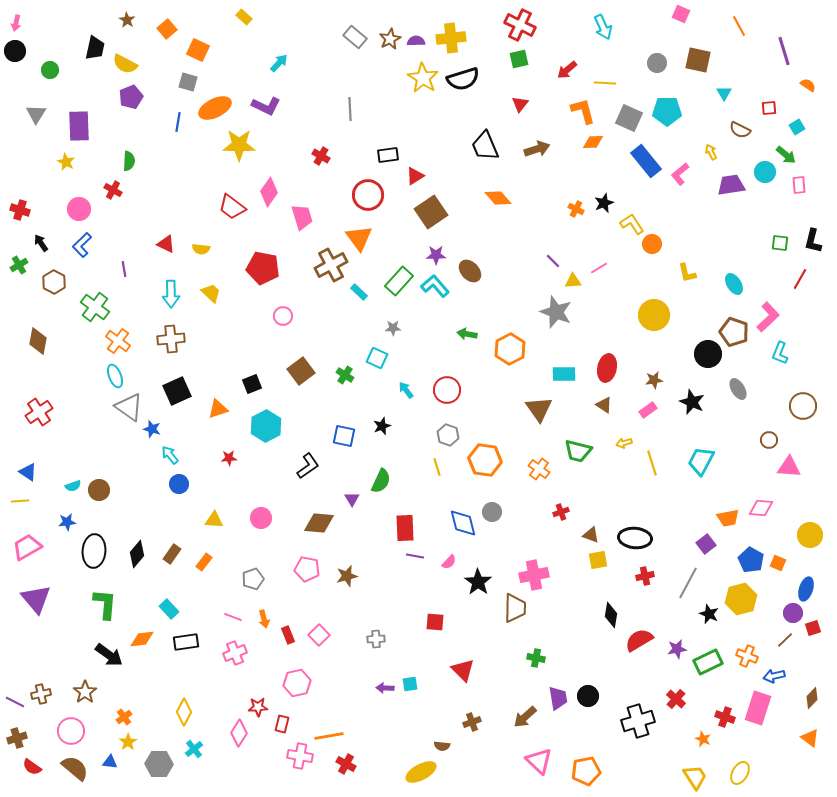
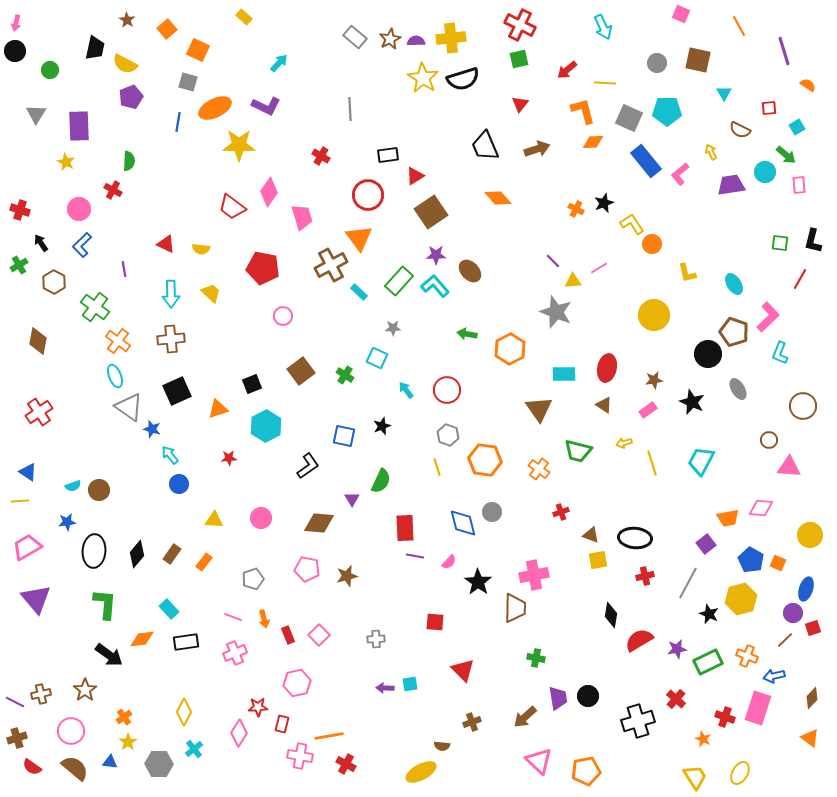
brown star at (85, 692): moved 2 px up
